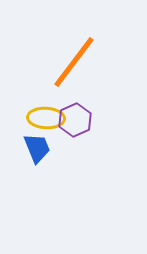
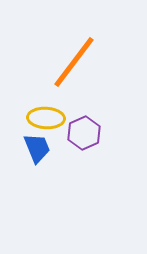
purple hexagon: moved 9 px right, 13 px down
